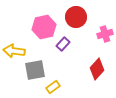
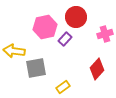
pink hexagon: moved 1 px right
purple rectangle: moved 2 px right, 5 px up
gray square: moved 1 px right, 2 px up
yellow rectangle: moved 10 px right
